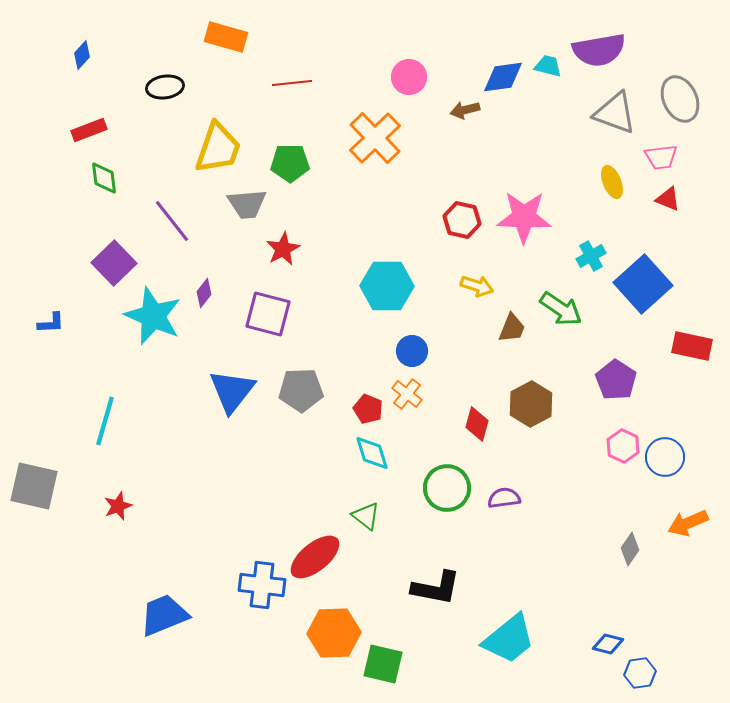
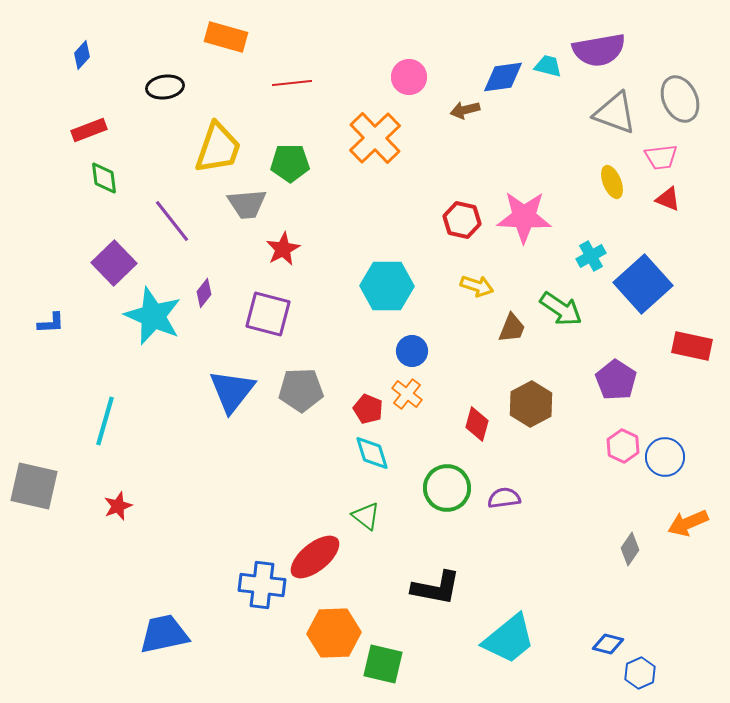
blue trapezoid at (164, 615): moved 19 px down; rotated 10 degrees clockwise
blue hexagon at (640, 673): rotated 16 degrees counterclockwise
